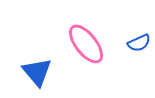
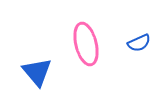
pink ellipse: rotated 24 degrees clockwise
